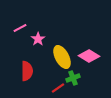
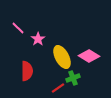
pink line: moved 2 px left; rotated 72 degrees clockwise
